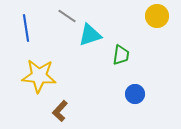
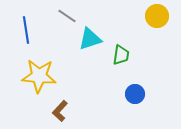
blue line: moved 2 px down
cyan triangle: moved 4 px down
